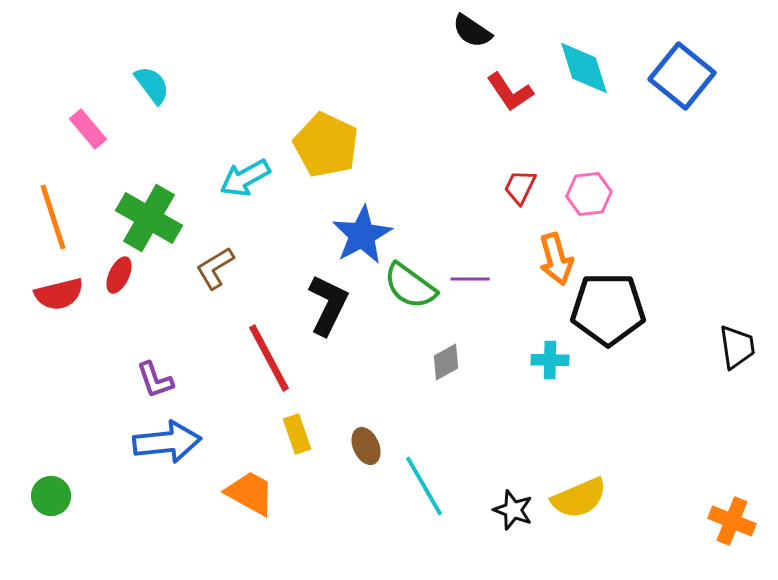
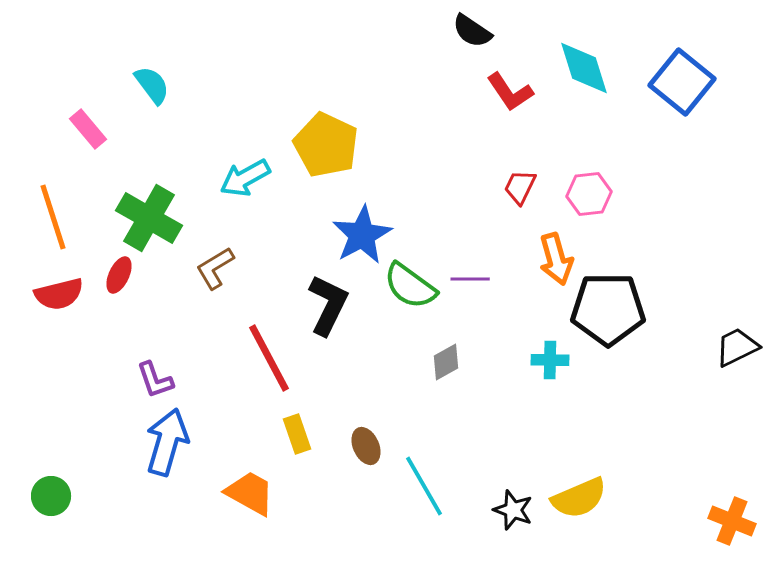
blue square: moved 6 px down
black trapezoid: rotated 108 degrees counterclockwise
blue arrow: rotated 68 degrees counterclockwise
